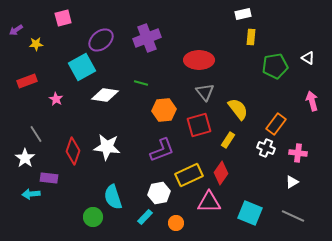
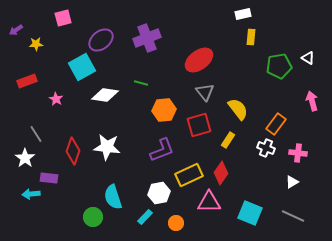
red ellipse at (199, 60): rotated 36 degrees counterclockwise
green pentagon at (275, 66): moved 4 px right
